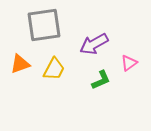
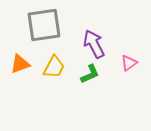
purple arrow: rotated 92 degrees clockwise
yellow trapezoid: moved 2 px up
green L-shape: moved 11 px left, 6 px up
